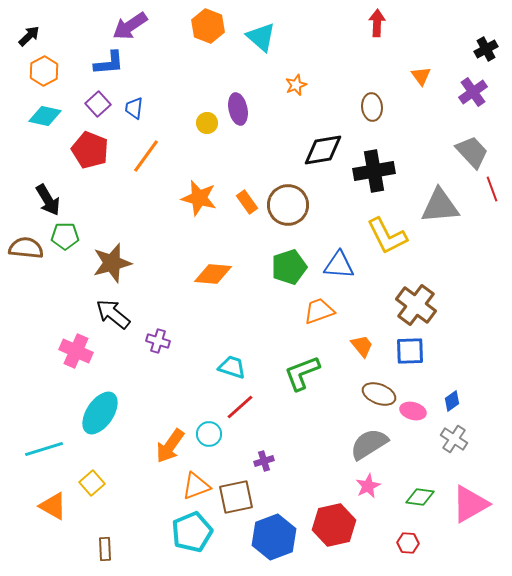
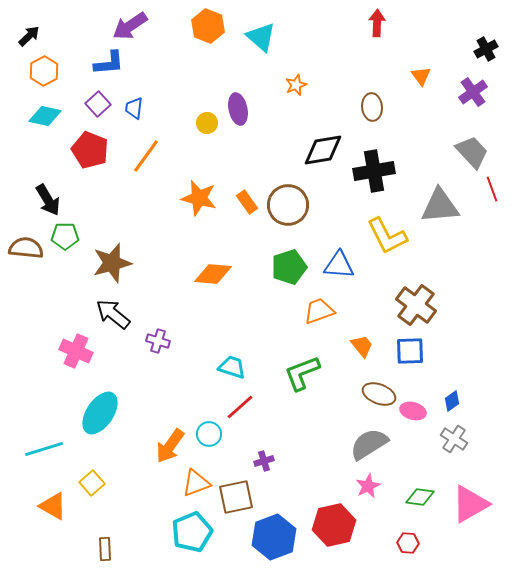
orange triangle at (196, 486): moved 3 px up
